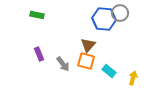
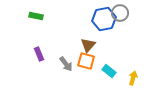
green rectangle: moved 1 px left, 1 px down
blue hexagon: rotated 15 degrees counterclockwise
gray arrow: moved 3 px right
